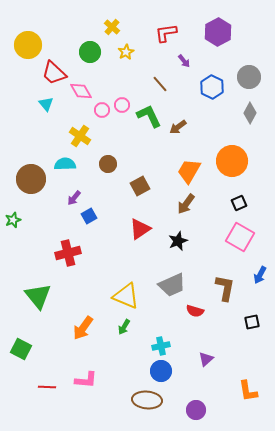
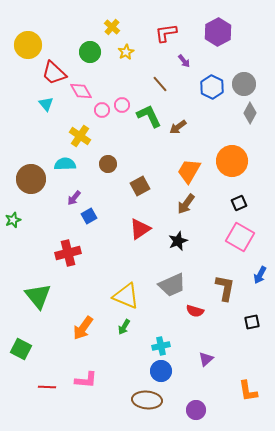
gray circle at (249, 77): moved 5 px left, 7 px down
